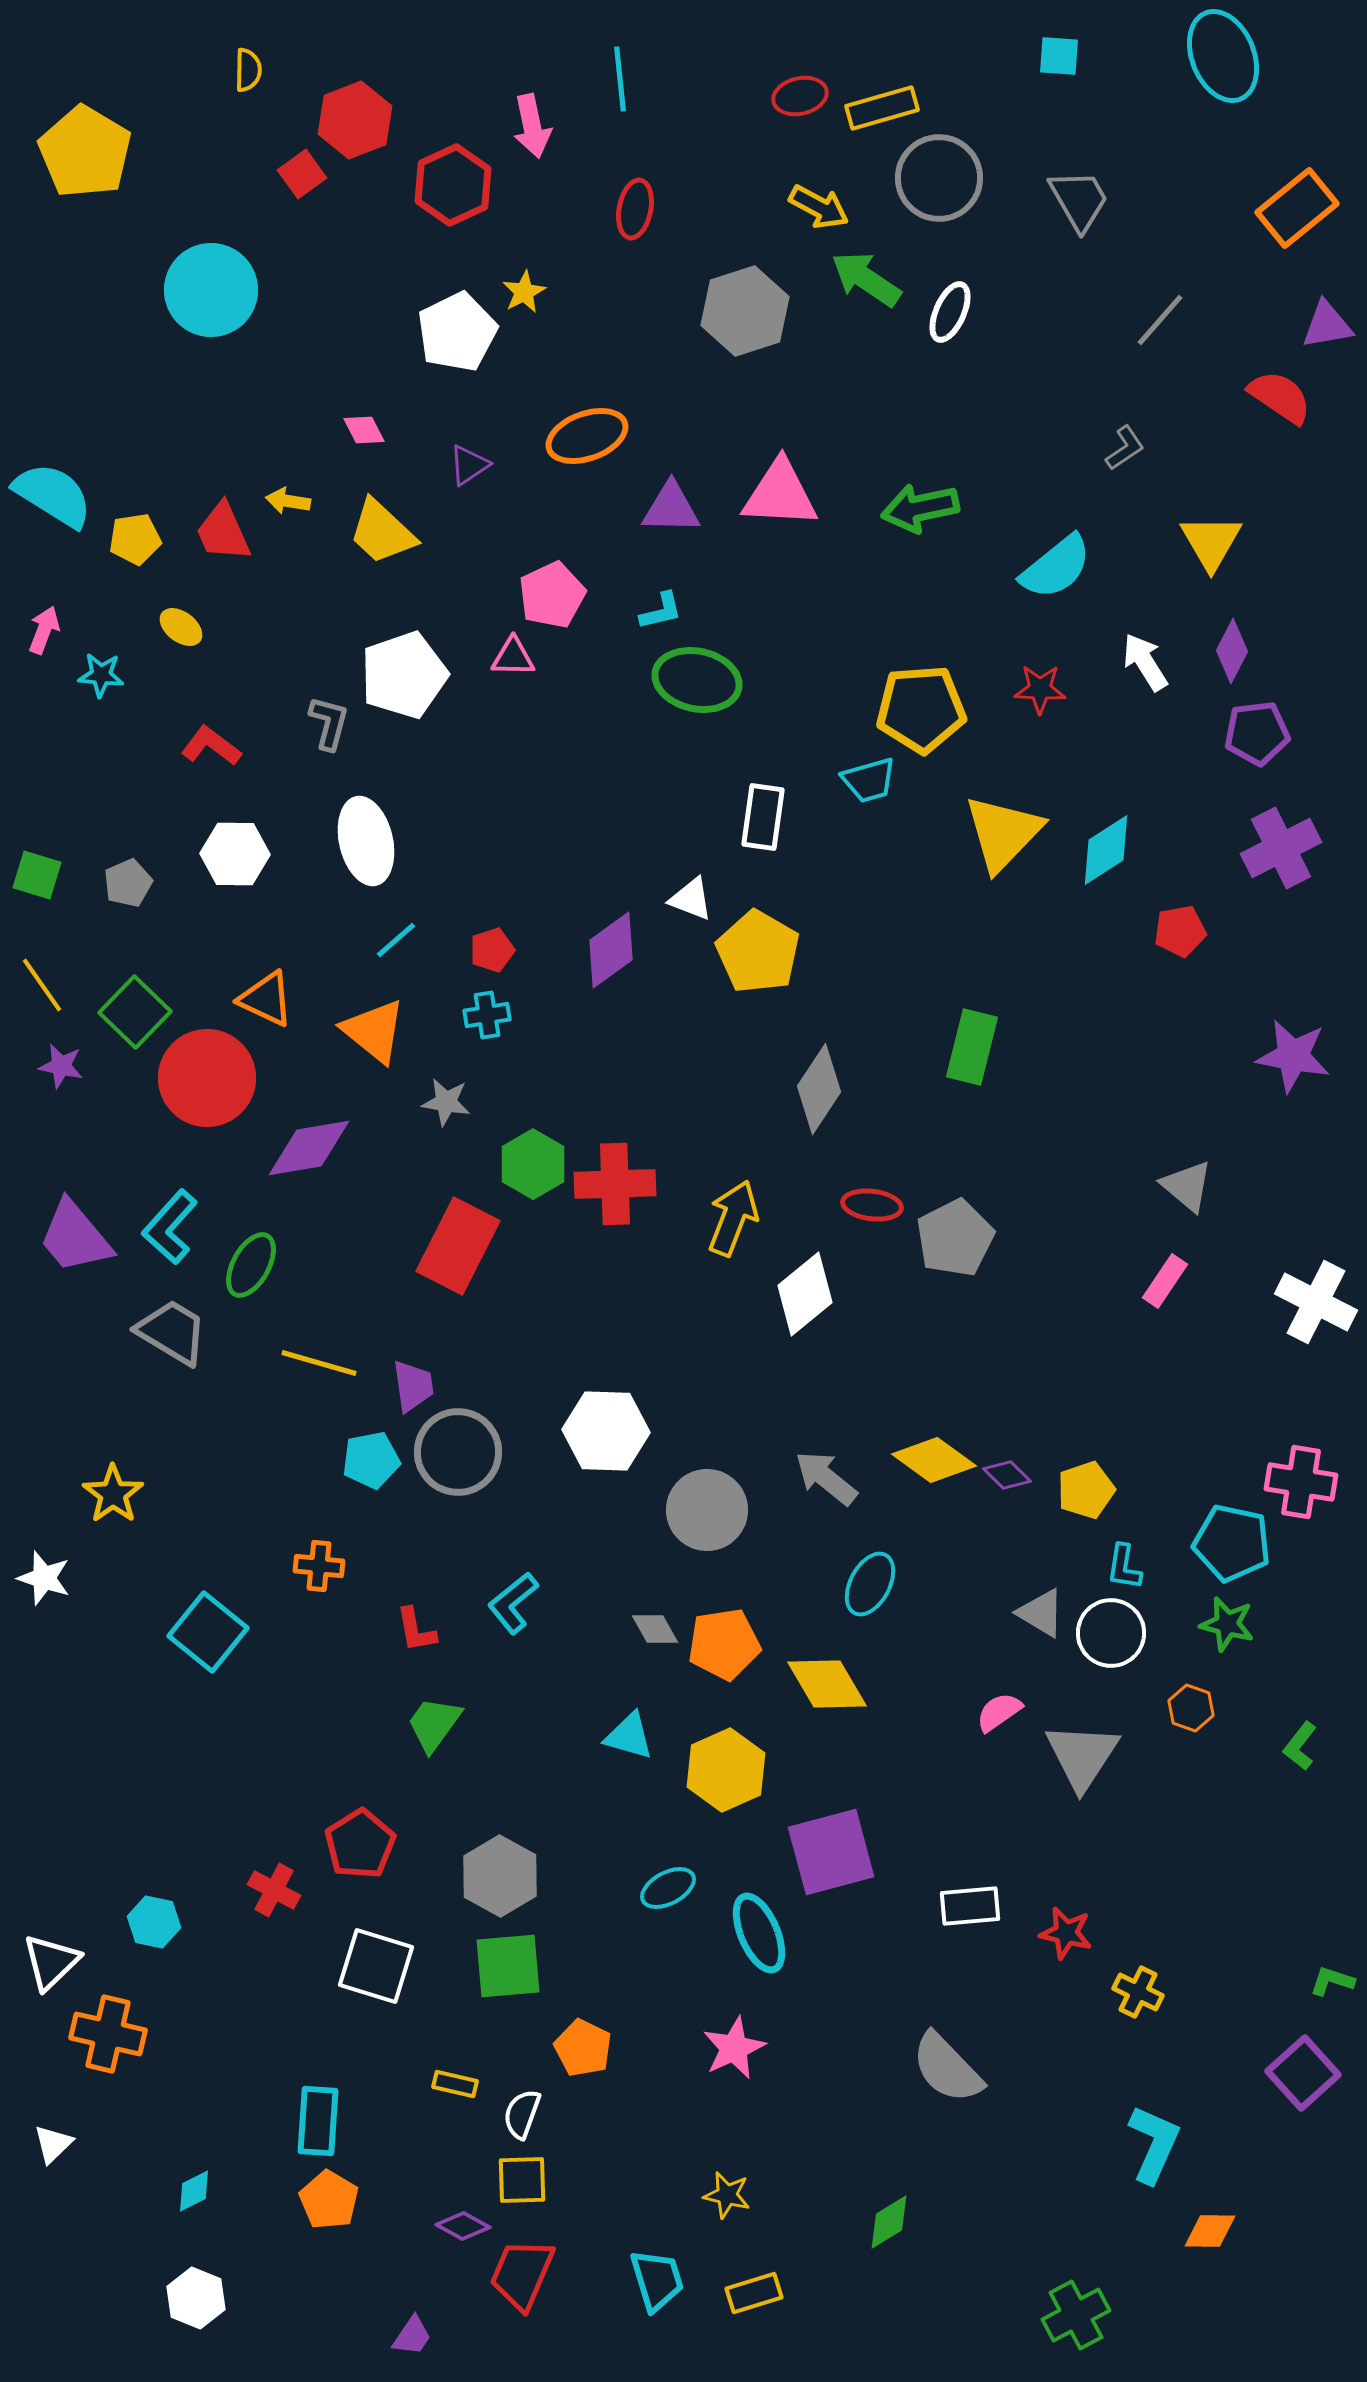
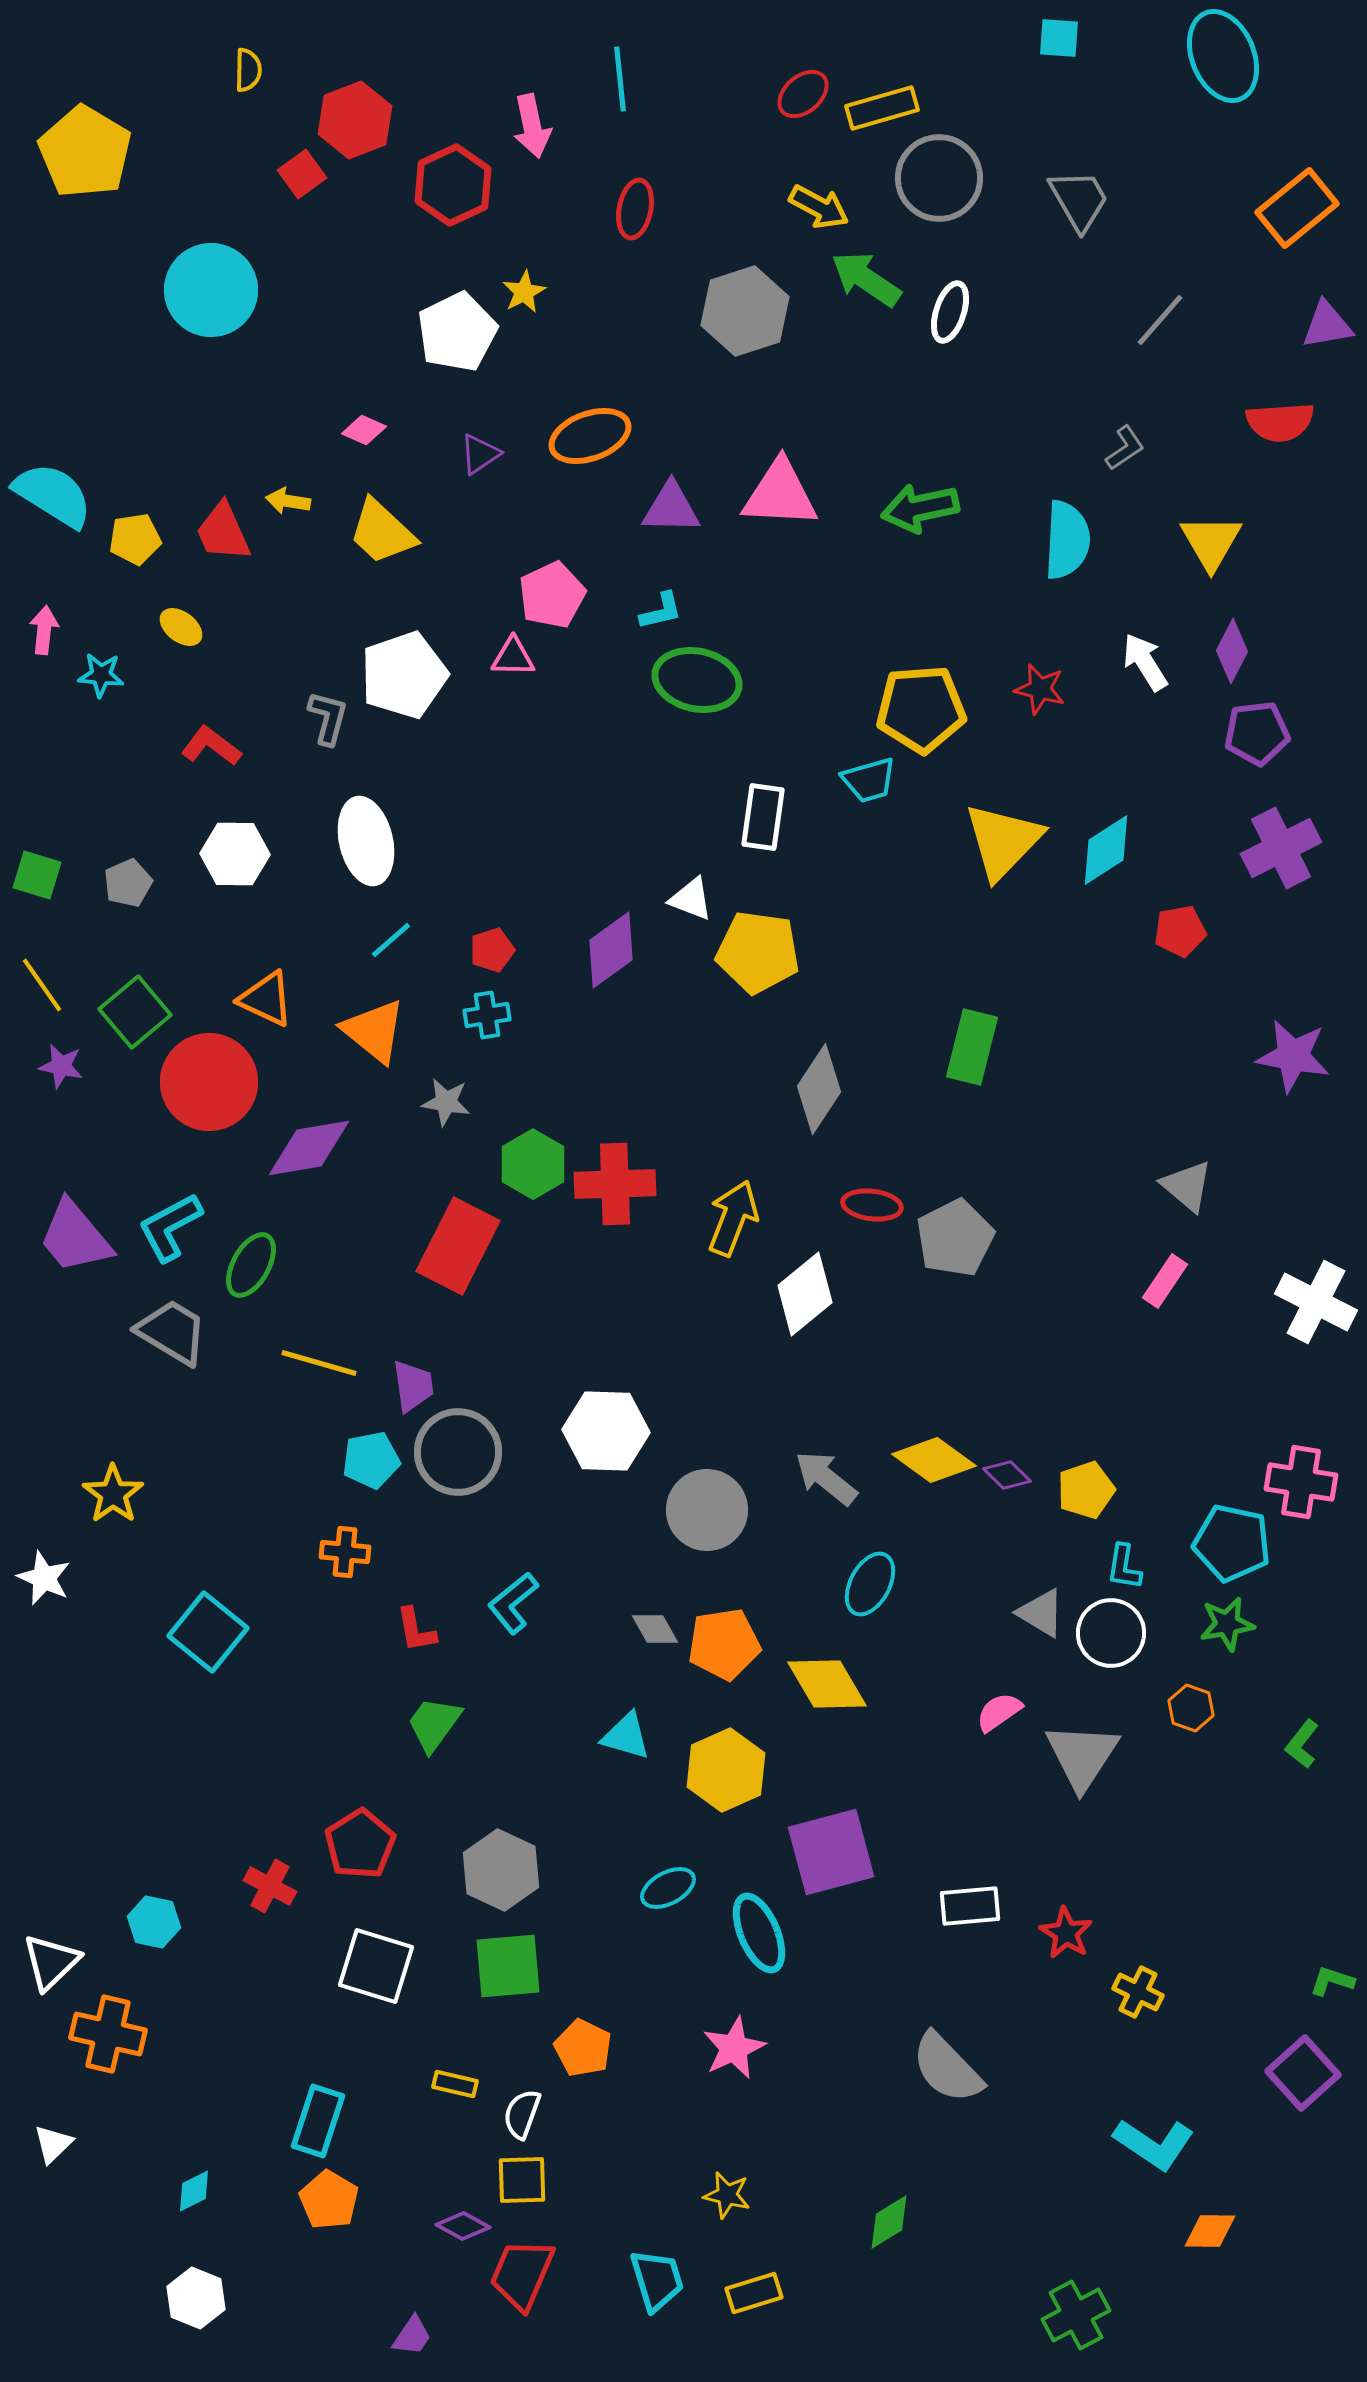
cyan square at (1059, 56): moved 18 px up
red ellipse at (800, 96): moved 3 px right, 2 px up; rotated 28 degrees counterclockwise
white ellipse at (950, 312): rotated 6 degrees counterclockwise
red semicircle at (1280, 397): moved 25 px down; rotated 142 degrees clockwise
pink diamond at (364, 430): rotated 39 degrees counterclockwise
orange ellipse at (587, 436): moved 3 px right
purple triangle at (469, 465): moved 11 px right, 11 px up
cyan semicircle at (1056, 567): moved 11 px right, 27 px up; rotated 48 degrees counterclockwise
pink arrow at (44, 630): rotated 15 degrees counterclockwise
red star at (1040, 689): rotated 12 degrees clockwise
gray L-shape at (329, 723): moved 1 px left, 5 px up
yellow triangle at (1003, 833): moved 8 px down
cyan line at (396, 940): moved 5 px left
yellow pentagon at (758, 952): rotated 22 degrees counterclockwise
green square at (135, 1012): rotated 6 degrees clockwise
red circle at (207, 1078): moved 2 px right, 4 px down
cyan L-shape at (170, 1227): rotated 20 degrees clockwise
orange cross at (319, 1566): moved 26 px right, 14 px up
white star at (44, 1578): rotated 6 degrees clockwise
green star at (1227, 1624): rotated 24 degrees counterclockwise
cyan triangle at (629, 1736): moved 3 px left
green L-shape at (1300, 1746): moved 2 px right, 2 px up
gray hexagon at (500, 1876): moved 1 px right, 6 px up; rotated 4 degrees counterclockwise
red cross at (274, 1890): moved 4 px left, 4 px up
red star at (1066, 1933): rotated 18 degrees clockwise
cyan rectangle at (318, 2121): rotated 14 degrees clockwise
cyan L-shape at (1154, 2144): rotated 100 degrees clockwise
